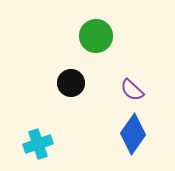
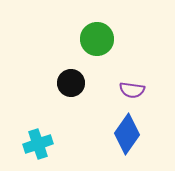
green circle: moved 1 px right, 3 px down
purple semicircle: rotated 35 degrees counterclockwise
blue diamond: moved 6 px left
